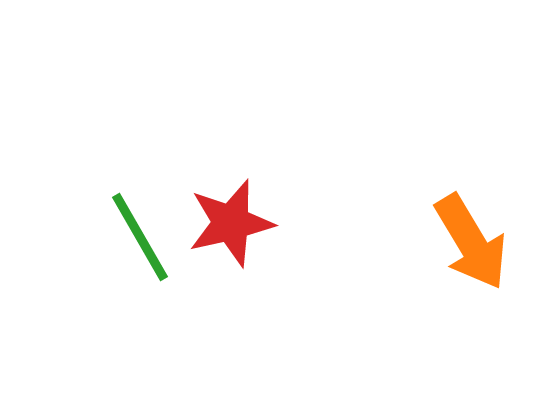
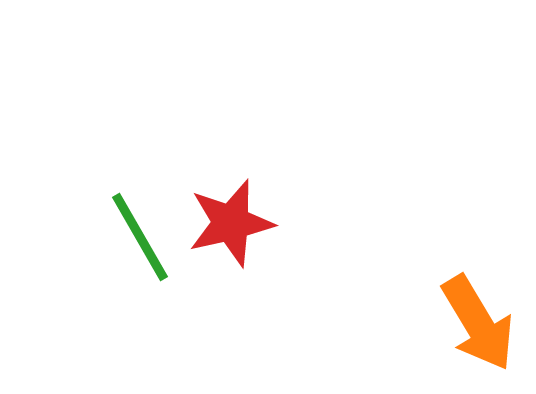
orange arrow: moved 7 px right, 81 px down
